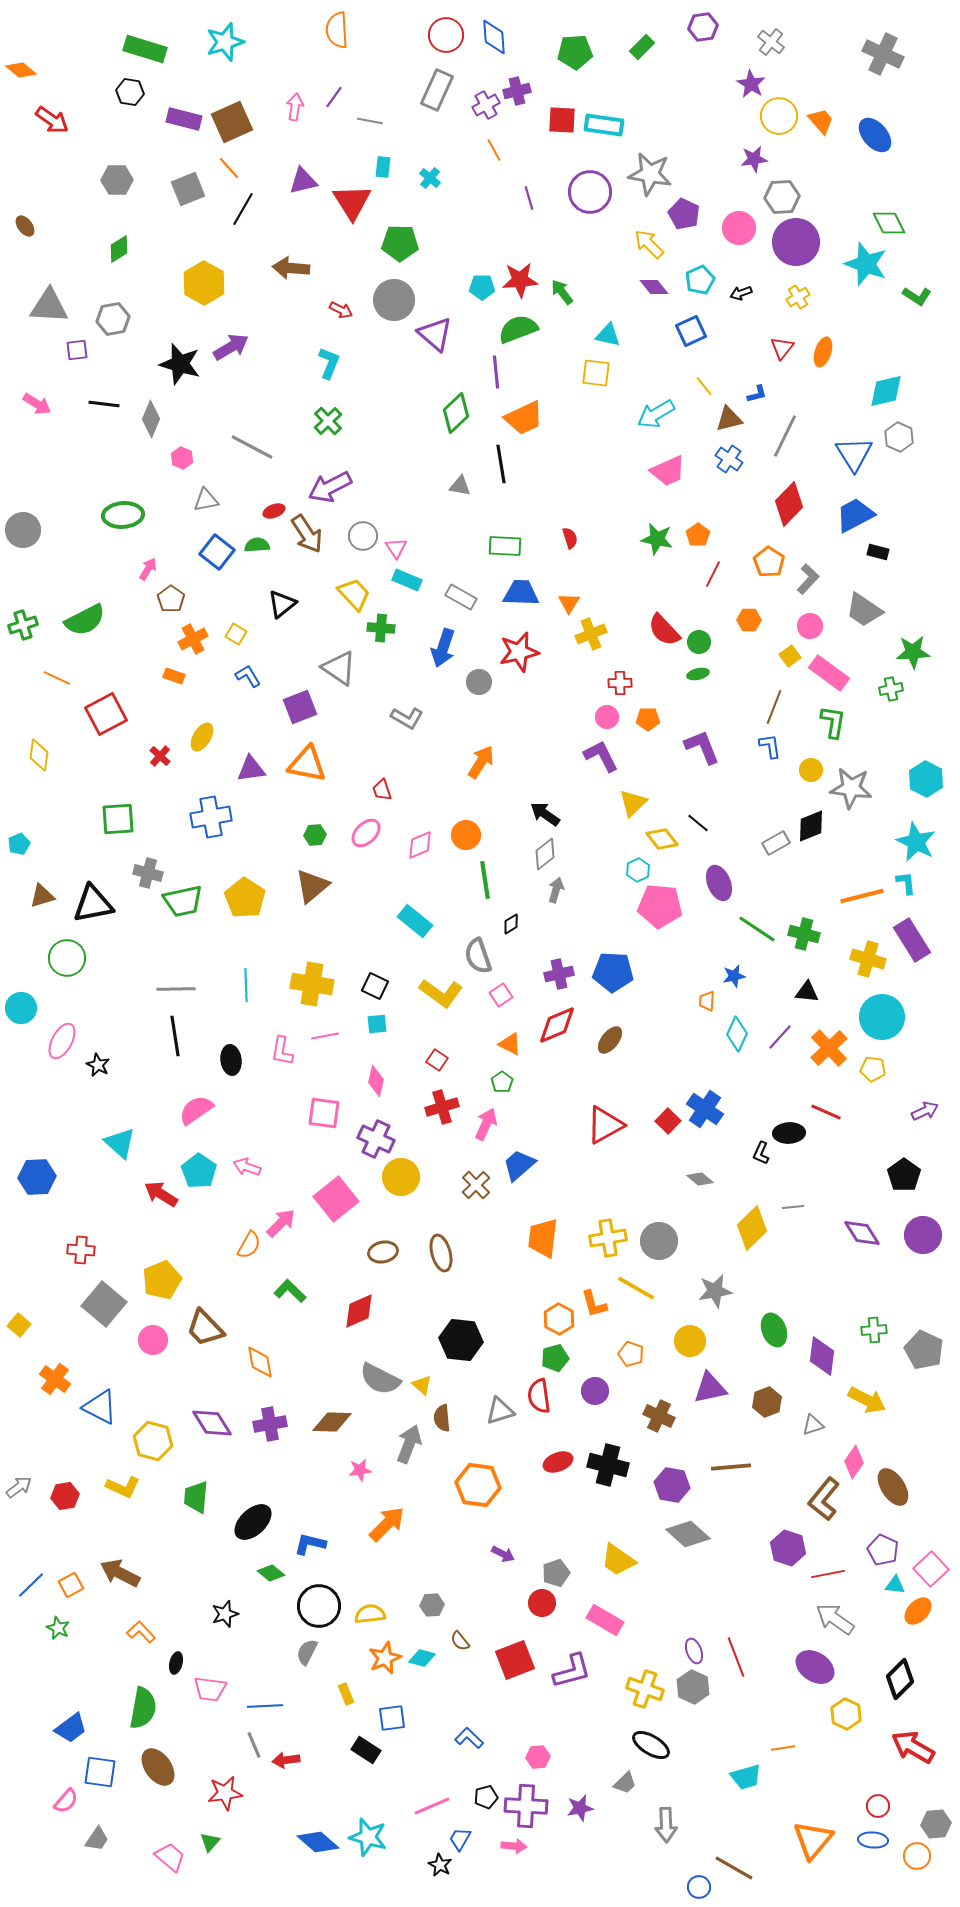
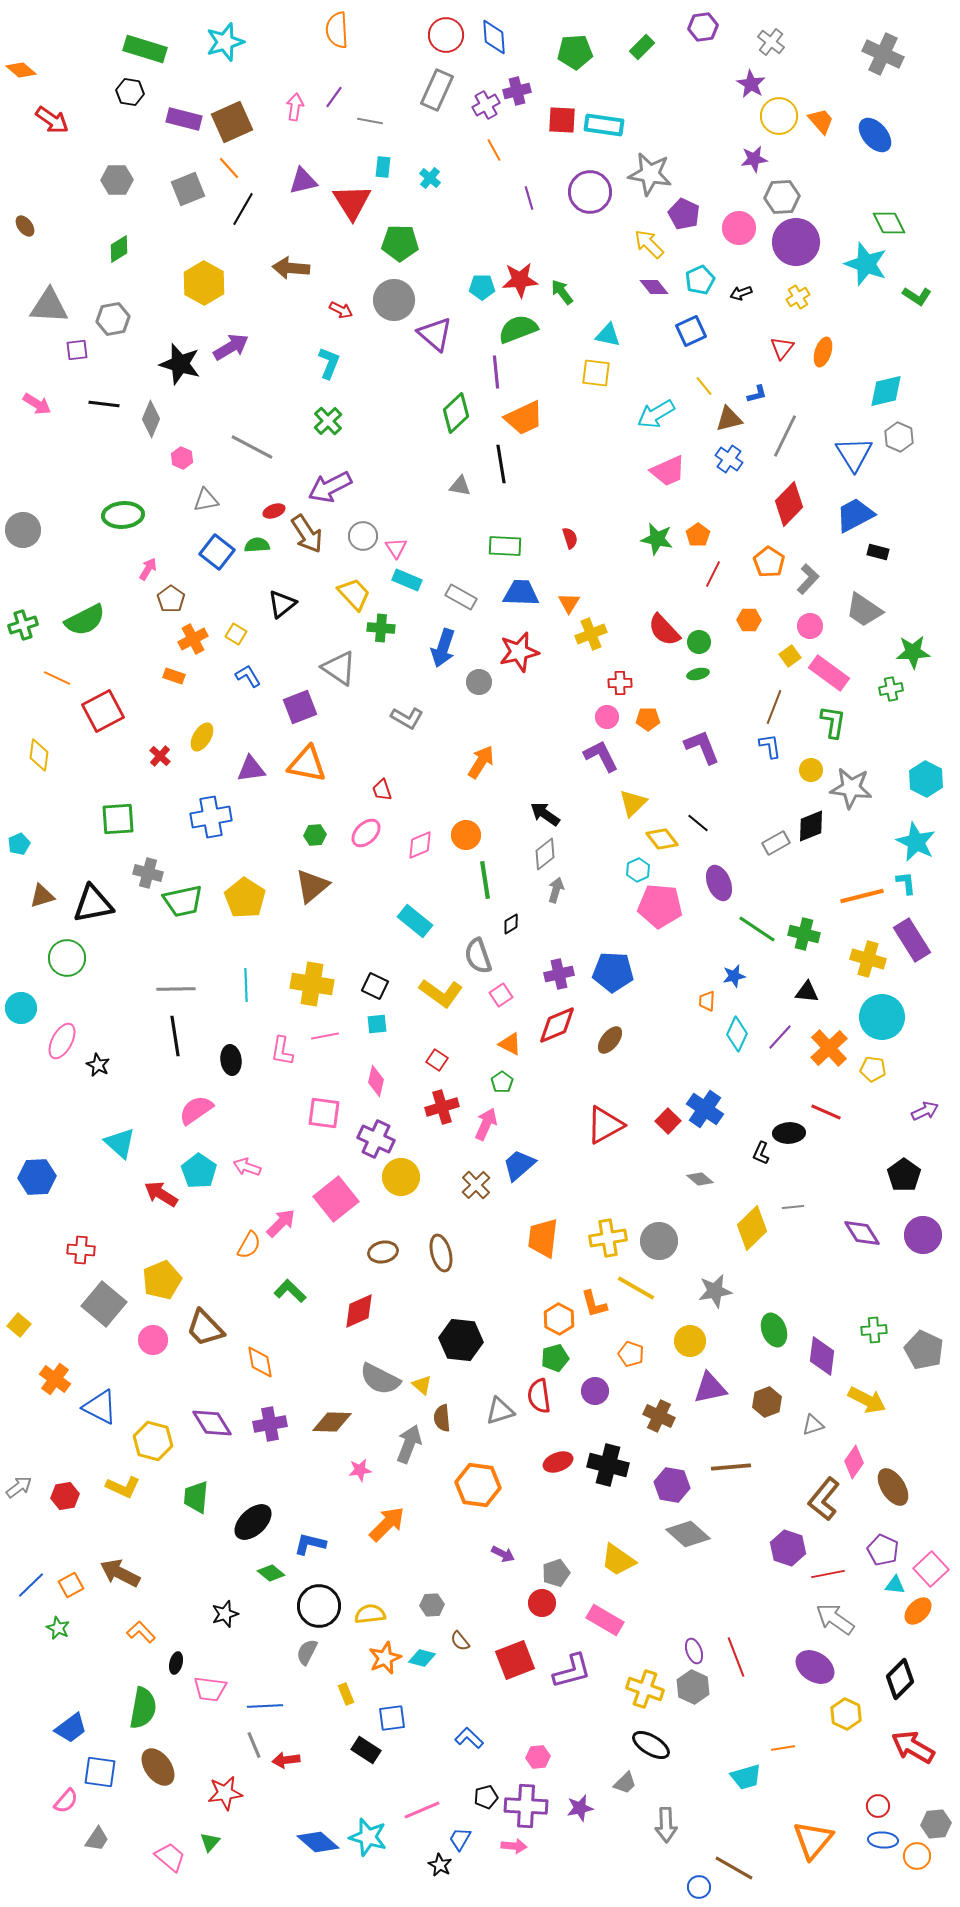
red square at (106, 714): moved 3 px left, 3 px up
pink line at (432, 1806): moved 10 px left, 4 px down
blue ellipse at (873, 1840): moved 10 px right
